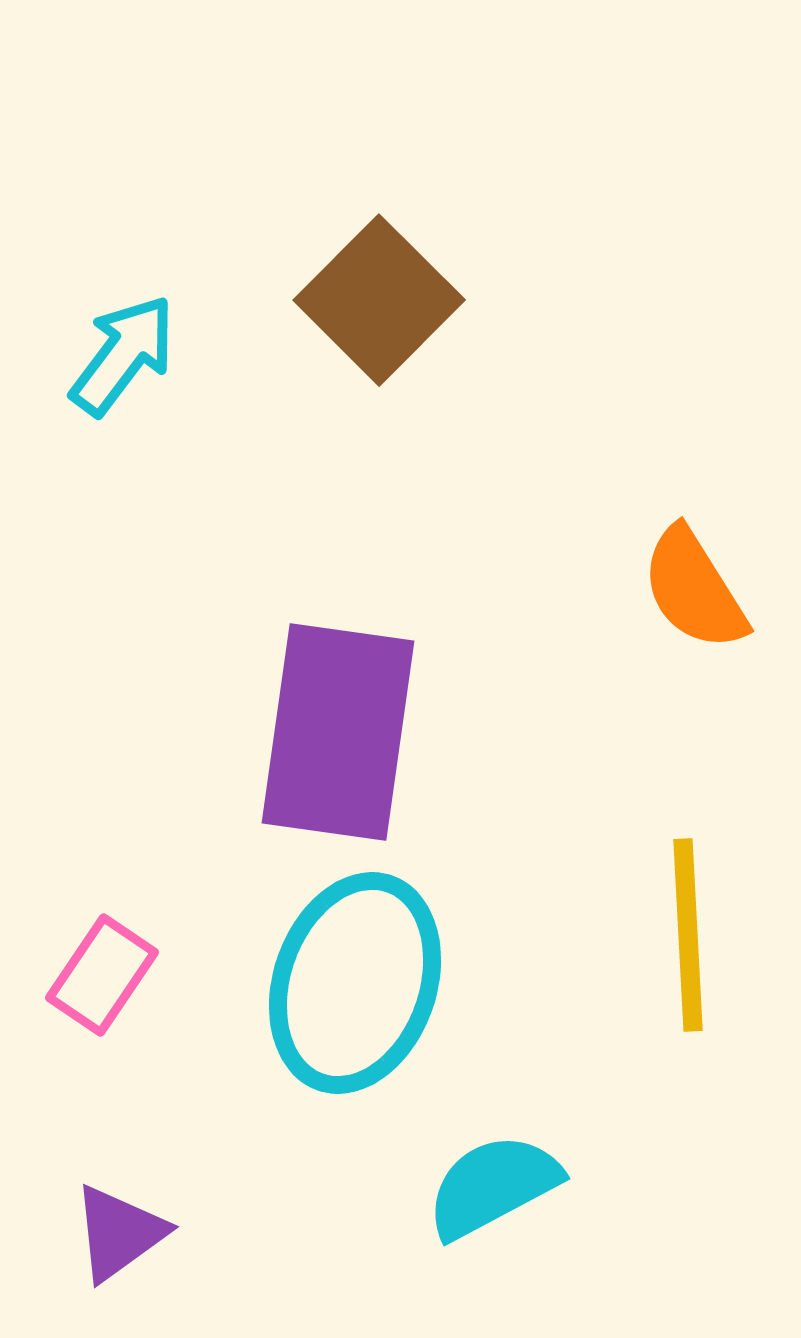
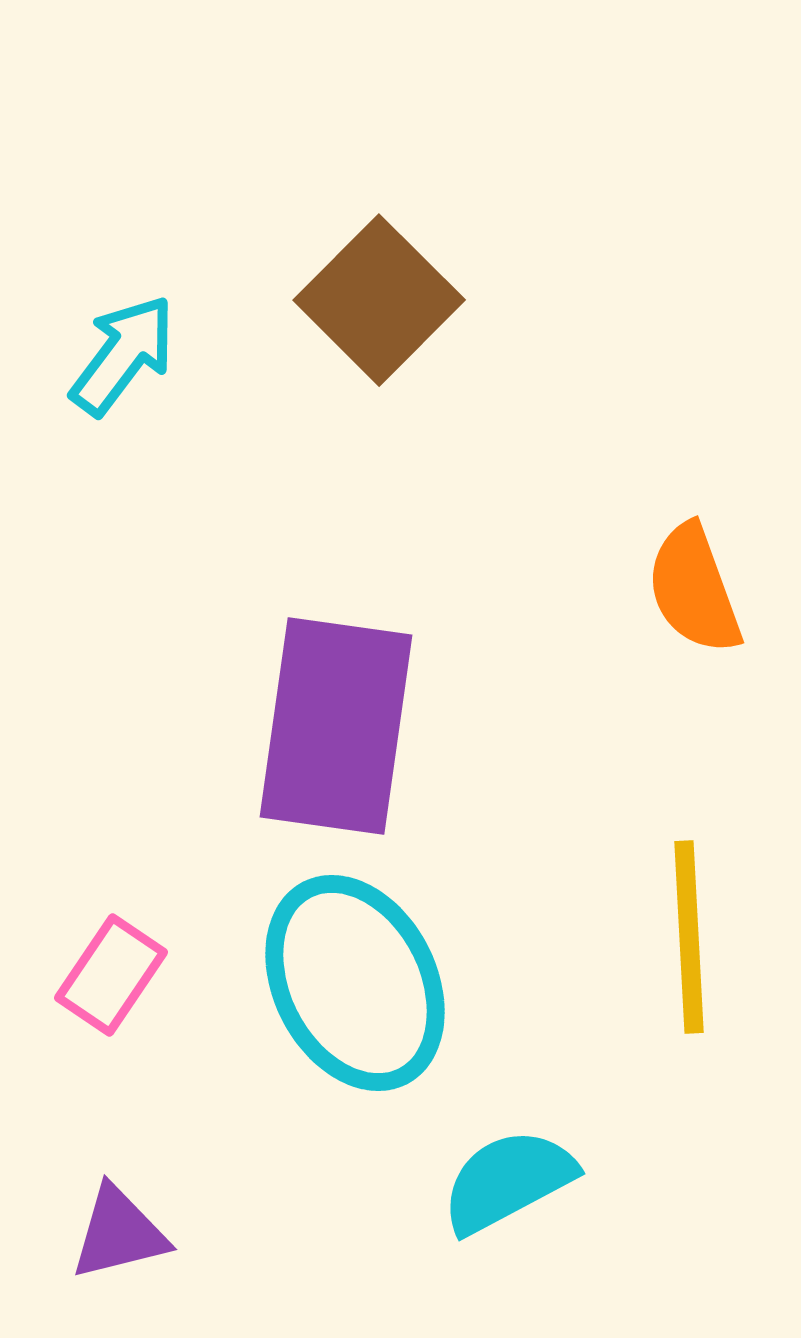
orange semicircle: rotated 12 degrees clockwise
purple rectangle: moved 2 px left, 6 px up
yellow line: moved 1 px right, 2 px down
pink rectangle: moved 9 px right
cyan ellipse: rotated 46 degrees counterclockwise
cyan semicircle: moved 15 px right, 5 px up
purple triangle: rotated 22 degrees clockwise
